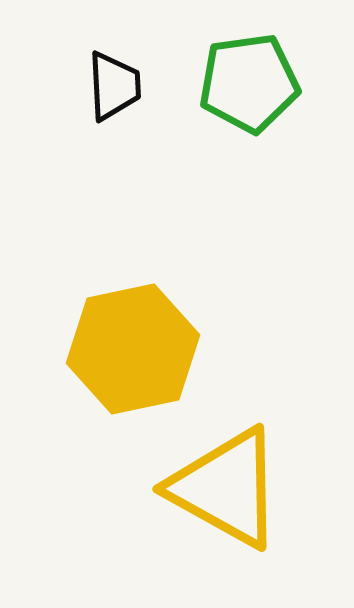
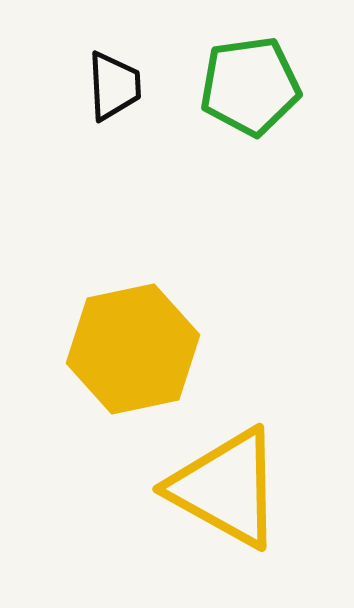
green pentagon: moved 1 px right, 3 px down
